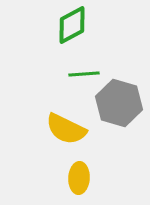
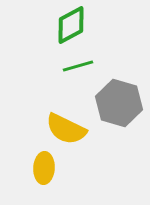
green diamond: moved 1 px left
green line: moved 6 px left, 8 px up; rotated 12 degrees counterclockwise
yellow ellipse: moved 35 px left, 10 px up
